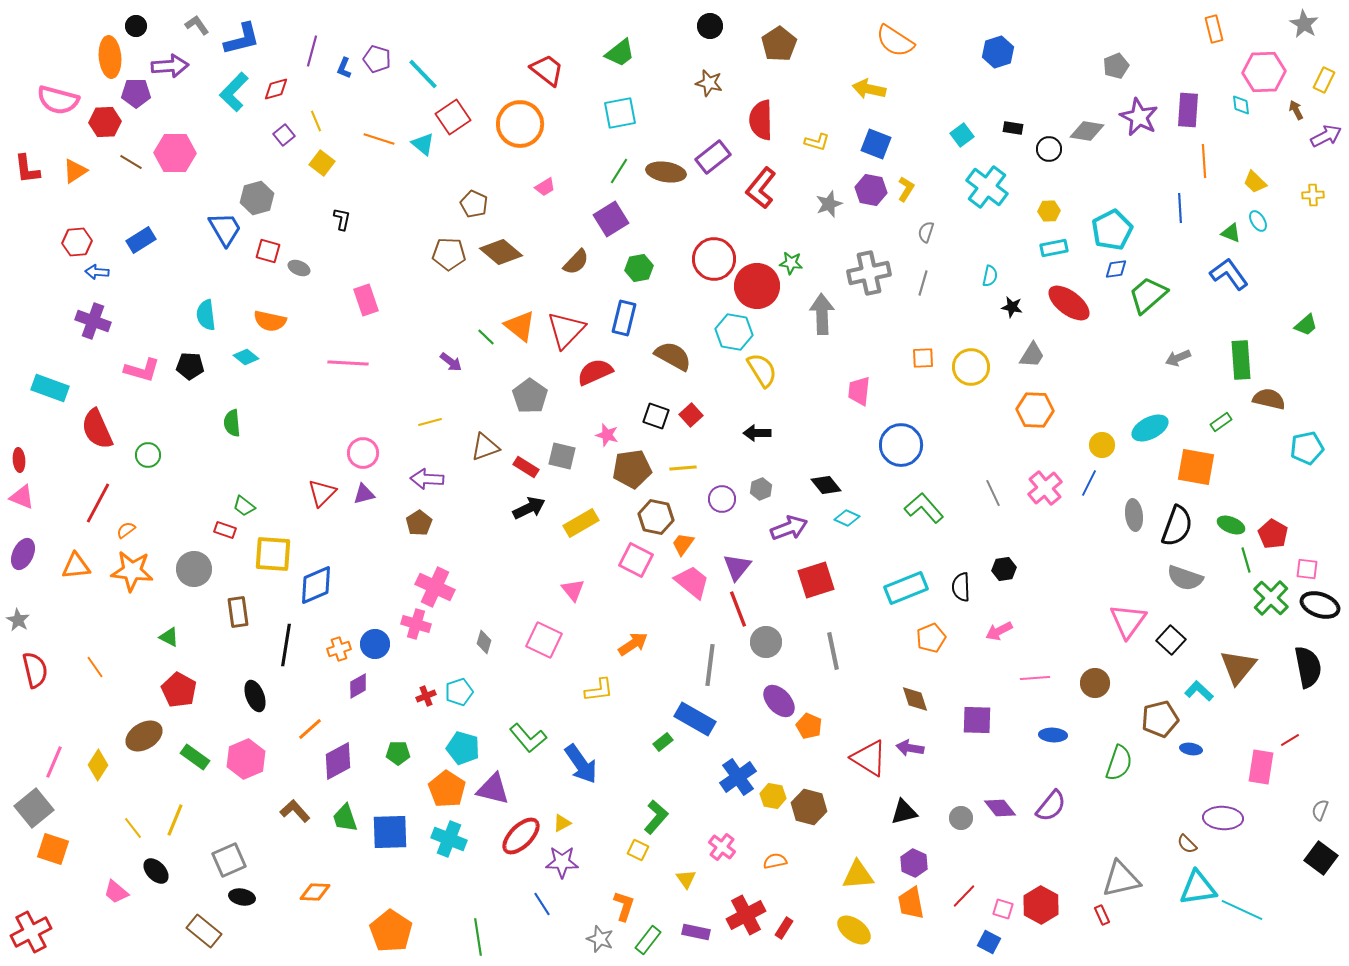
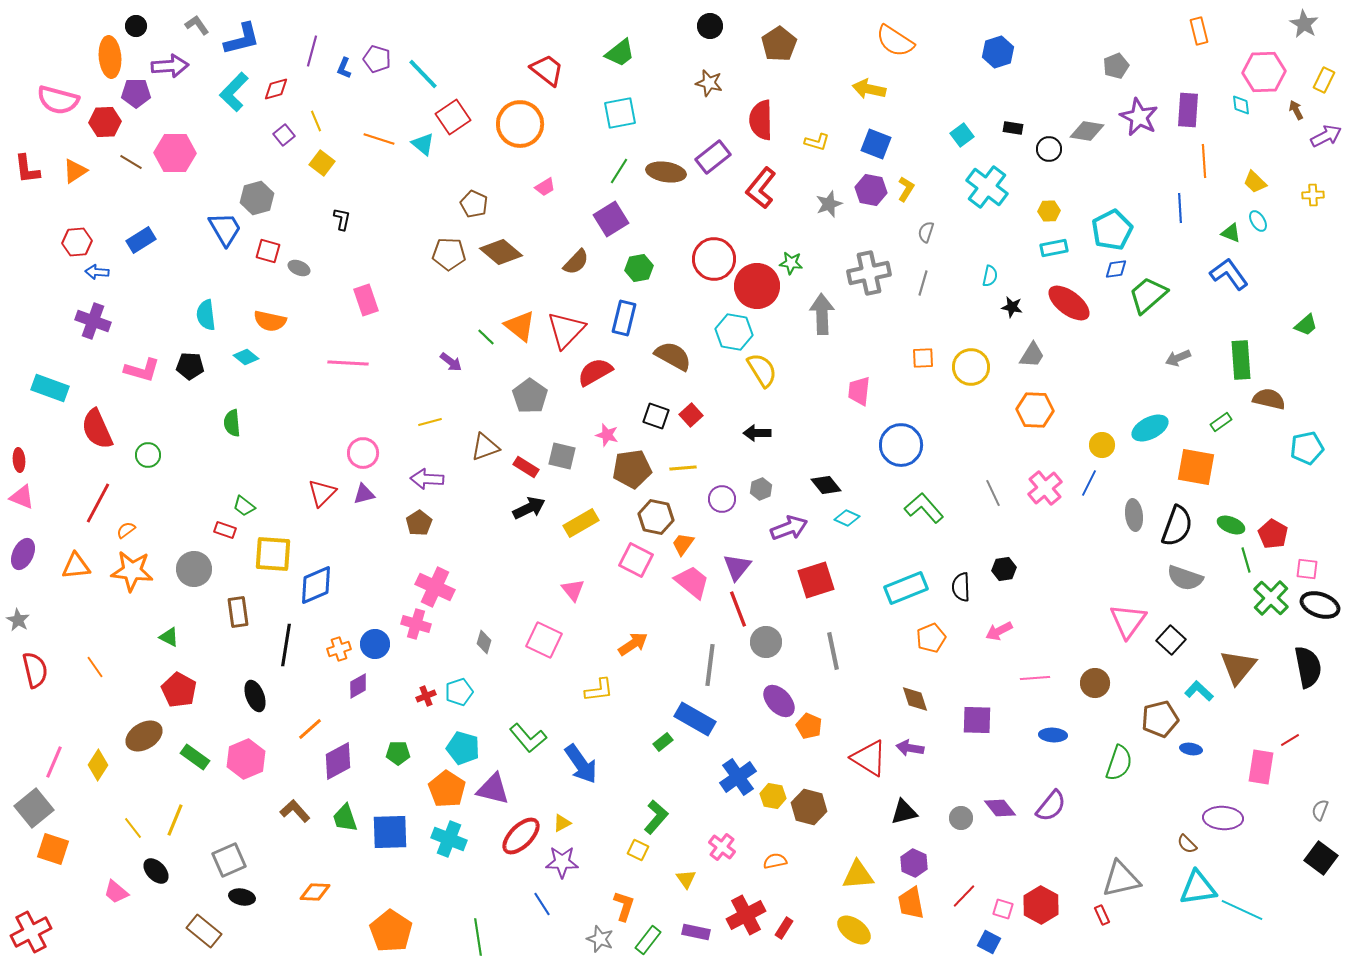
orange rectangle at (1214, 29): moved 15 px left, 2 px down
red semicircle at (595, 372): rotated 6 degrees counterclockwise
